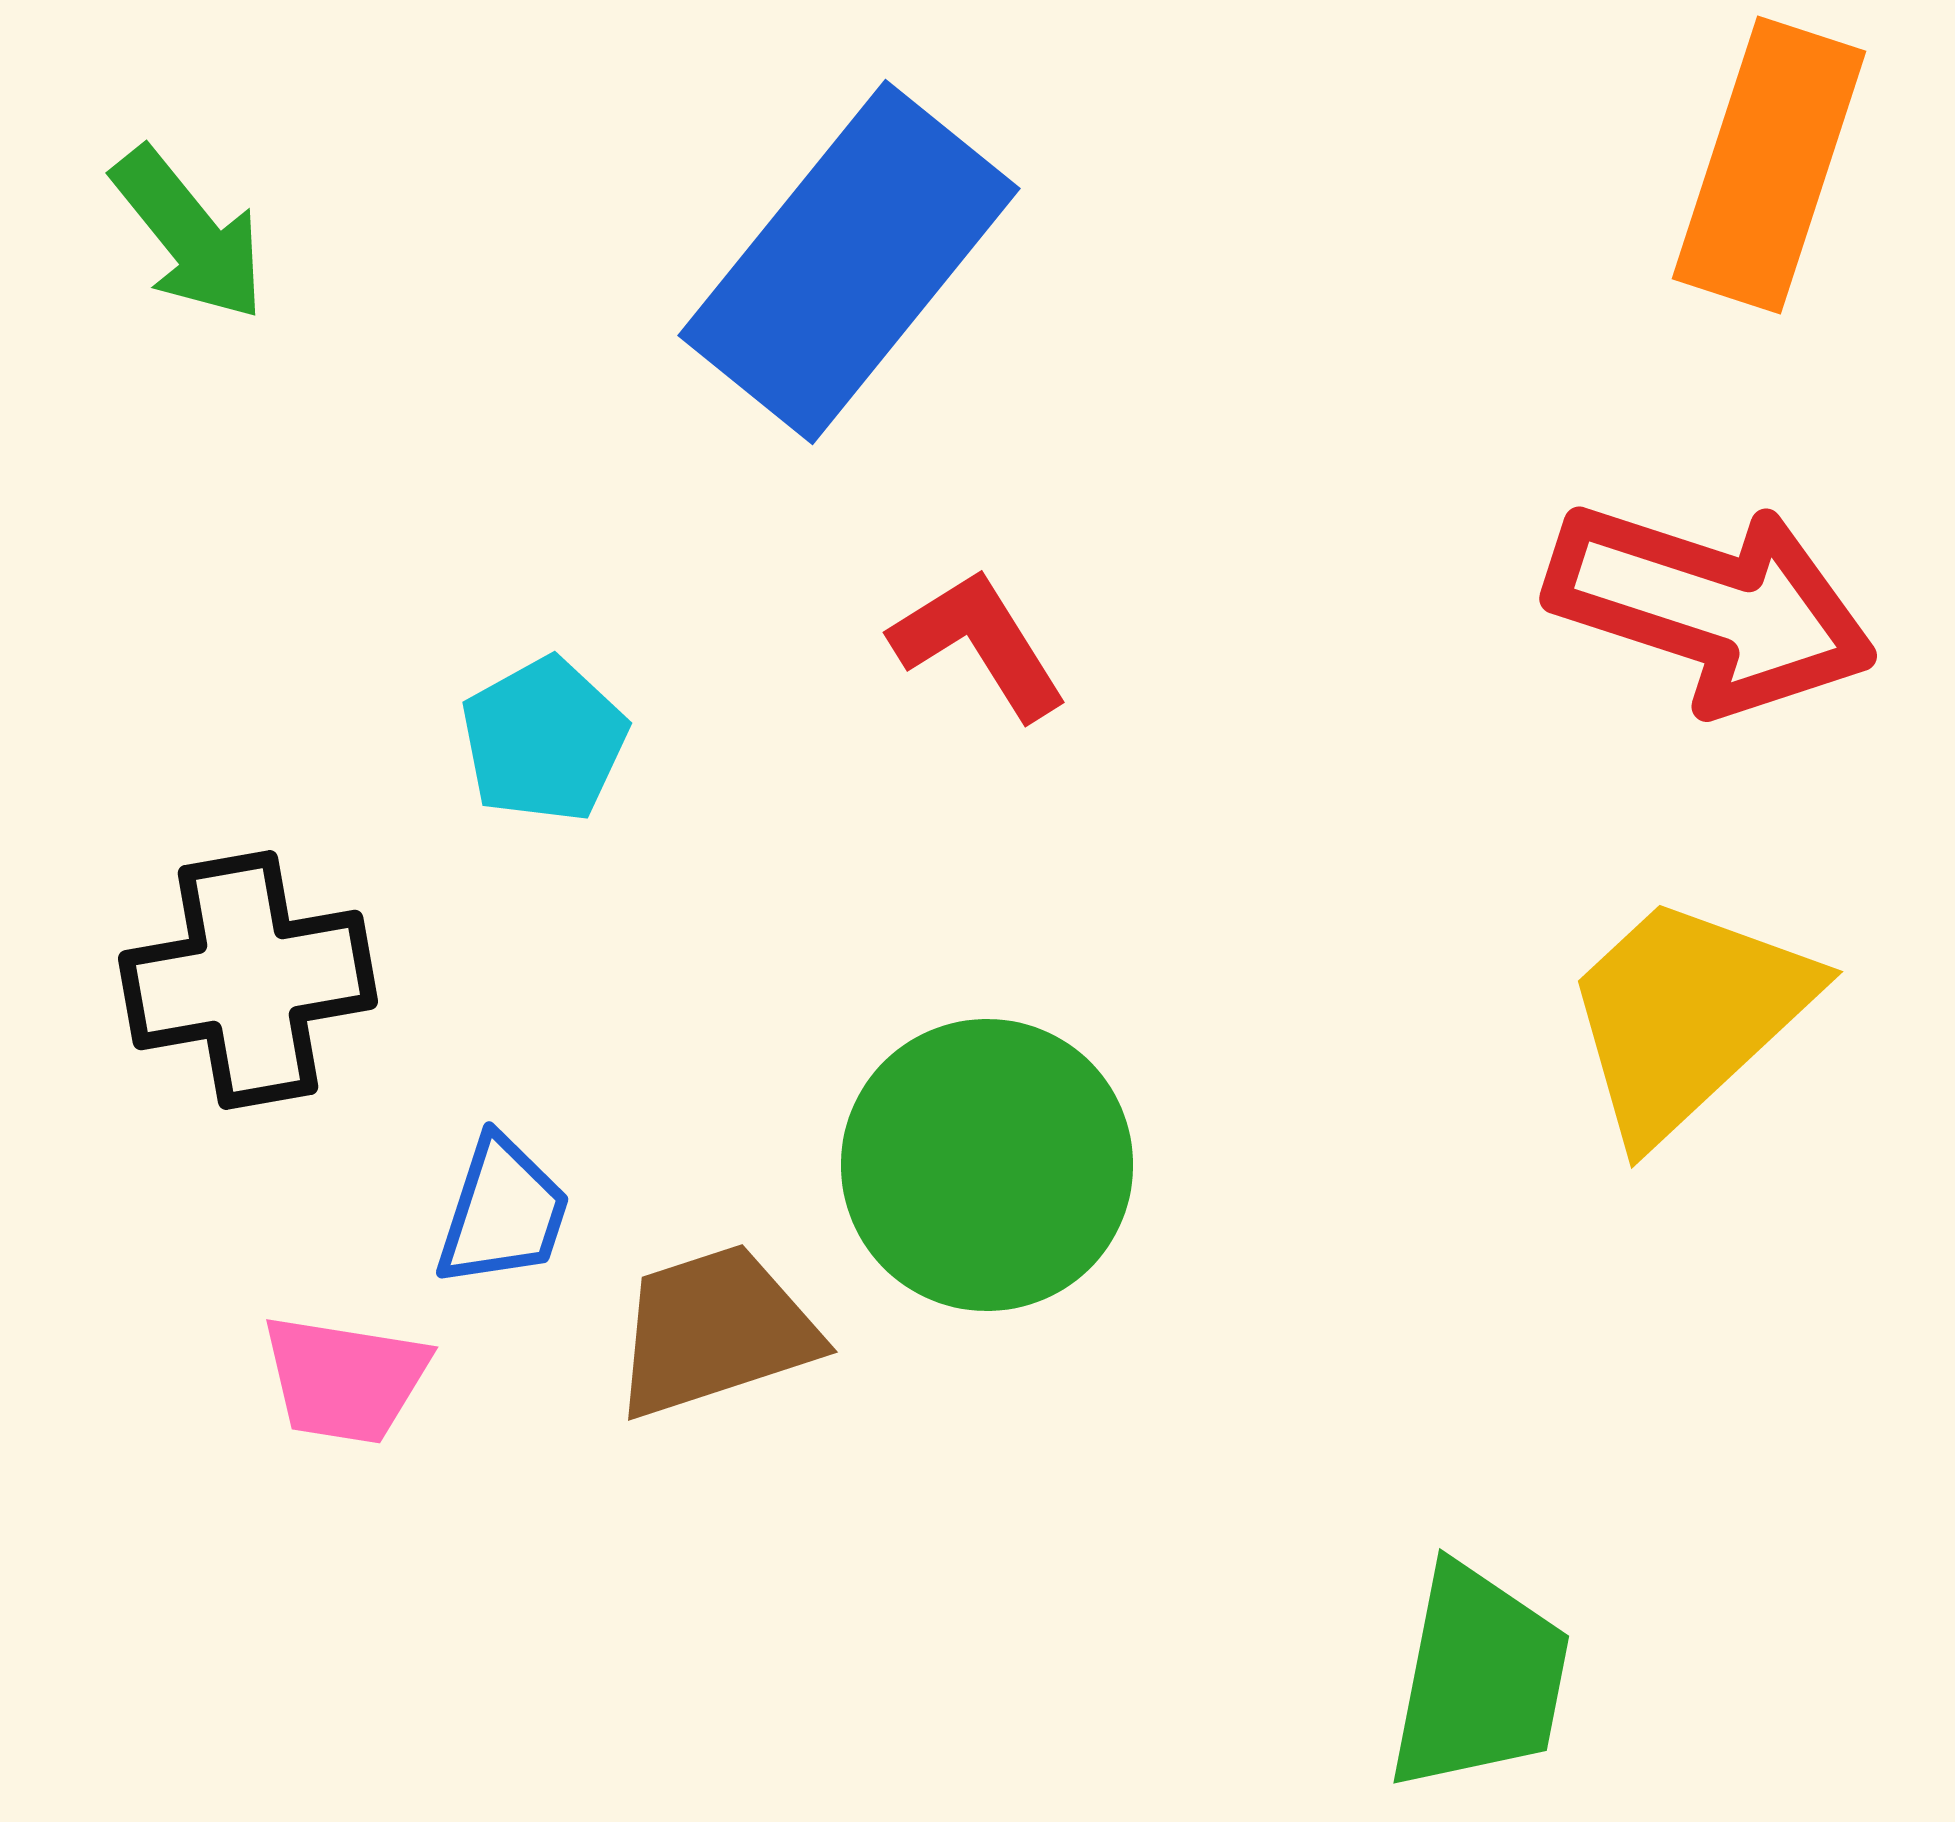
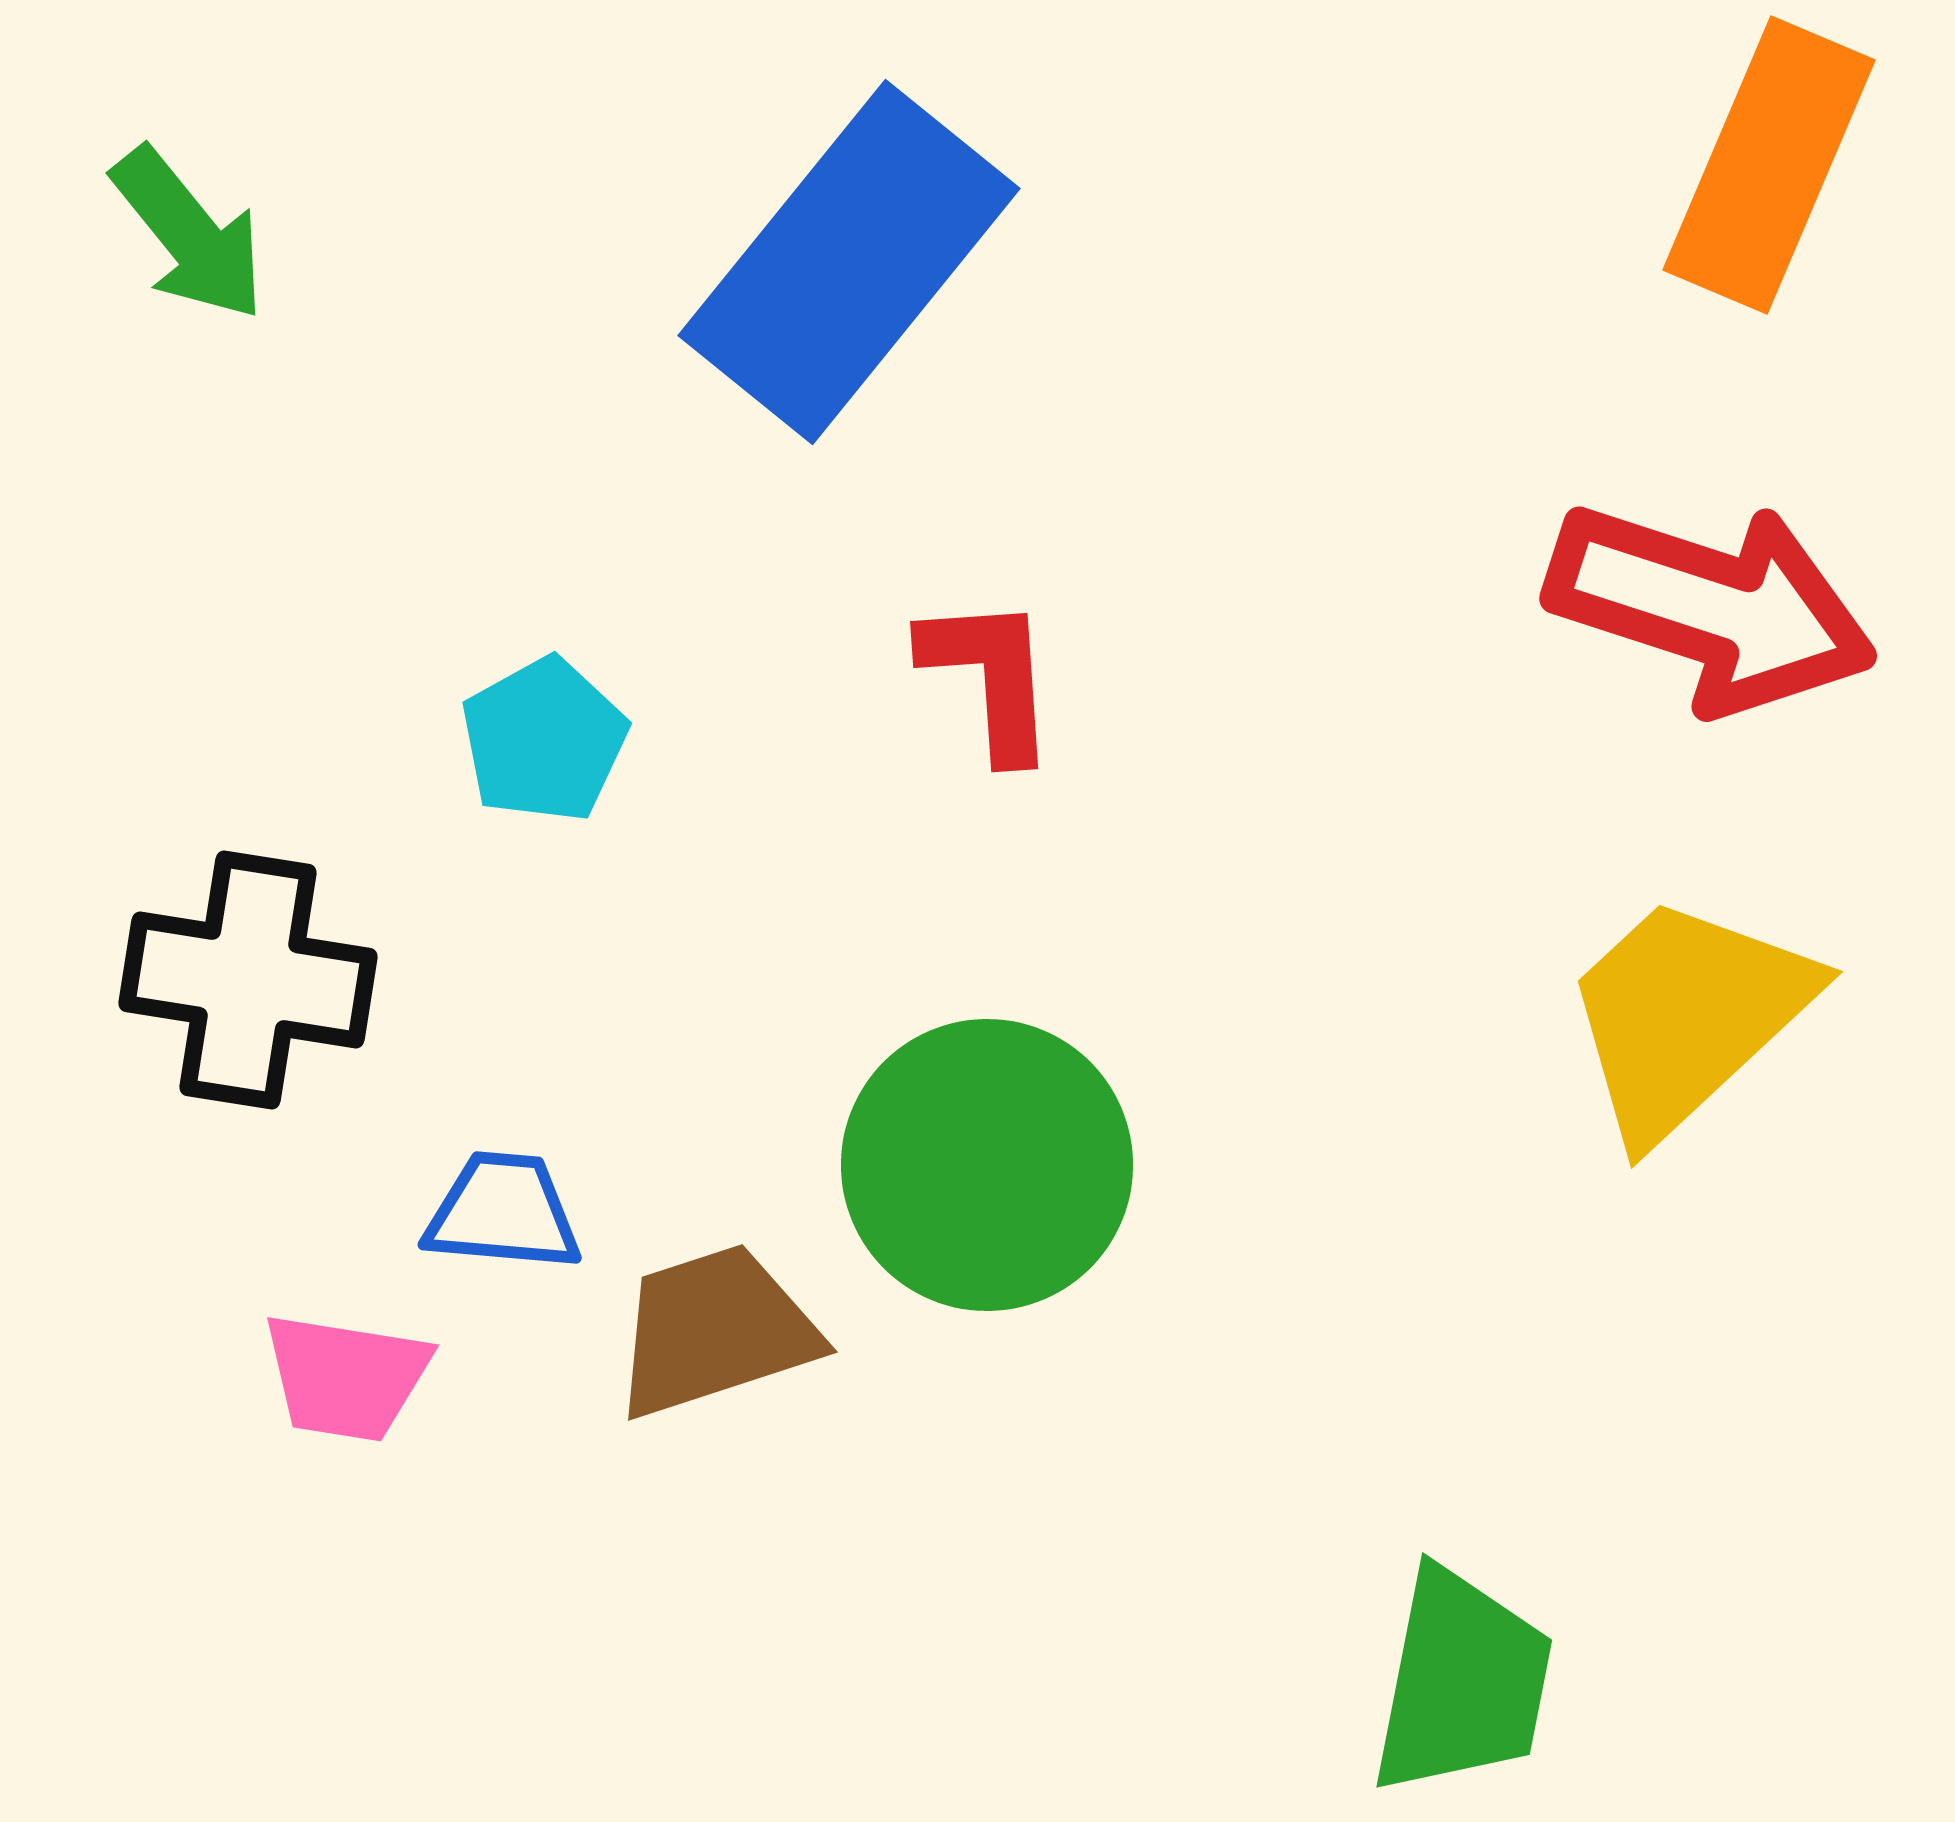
orange rectangle: rotated 5 degrees clockwise
red L-shape: moved 11 px right, 33 px down; rotated 28 degrees clockwise
black cross: rotated 19 degrees clockwise
blue trapezoid: rotated 103 degrees counterclockwise
pink trapezoid: moved 1 px right, 2 px up
green trapezoid: moved 17 px left, 4 px down
